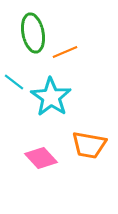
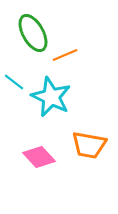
green ellipse: rotated 18 degrees counterclockwise
orange line: moved 3 px down
cyan star: rotated 9 degrees counterclockwise
pink diamond: moved 2 px left, 1 px up
